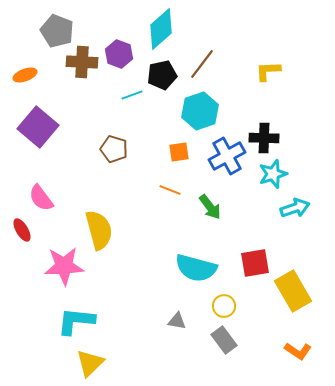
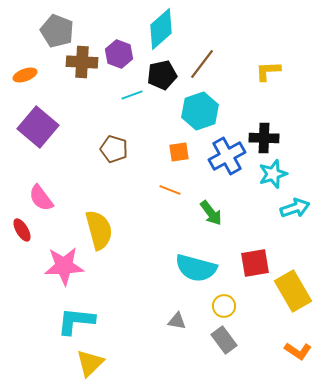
green arrow: moved 1 px right, 6 px down
